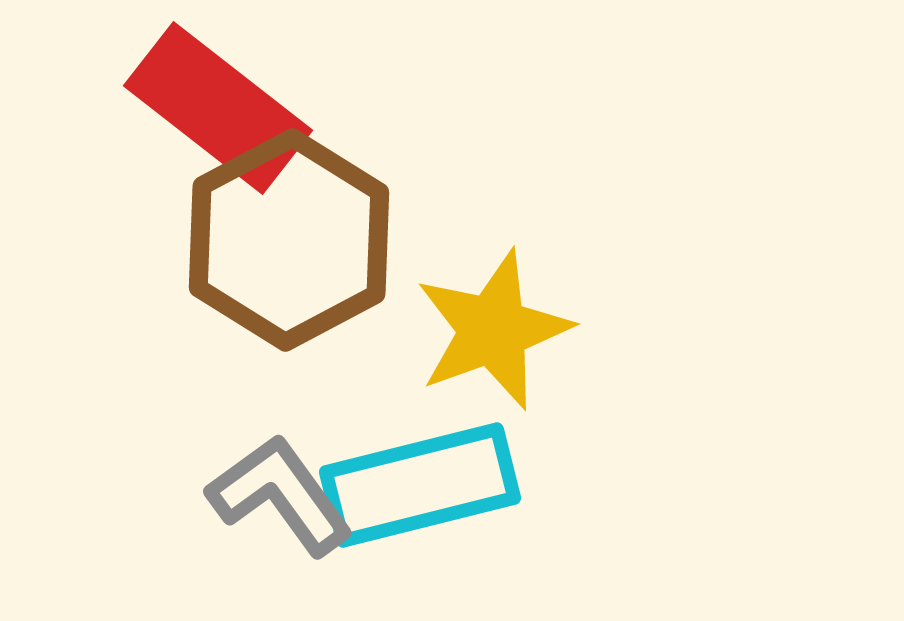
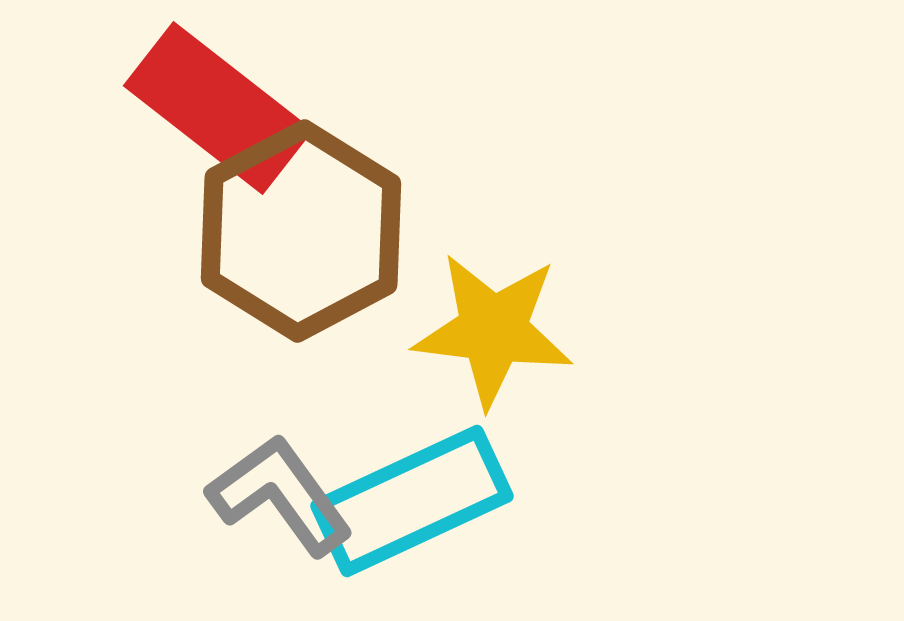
brown hexagon: moved 12 px right, 9 px up
yellow star: rotated 27 degrees clockwise
cyan rectangle: moved 8 px left, 16 px down; rotated 11 degrees counterclockwise
